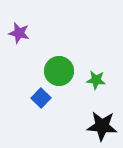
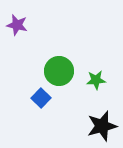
purple star: moved 2 px left, 8 px up
green star: rotated 12 degrees counterclockwise
black star: rotated 20 degrees counterclockwise
